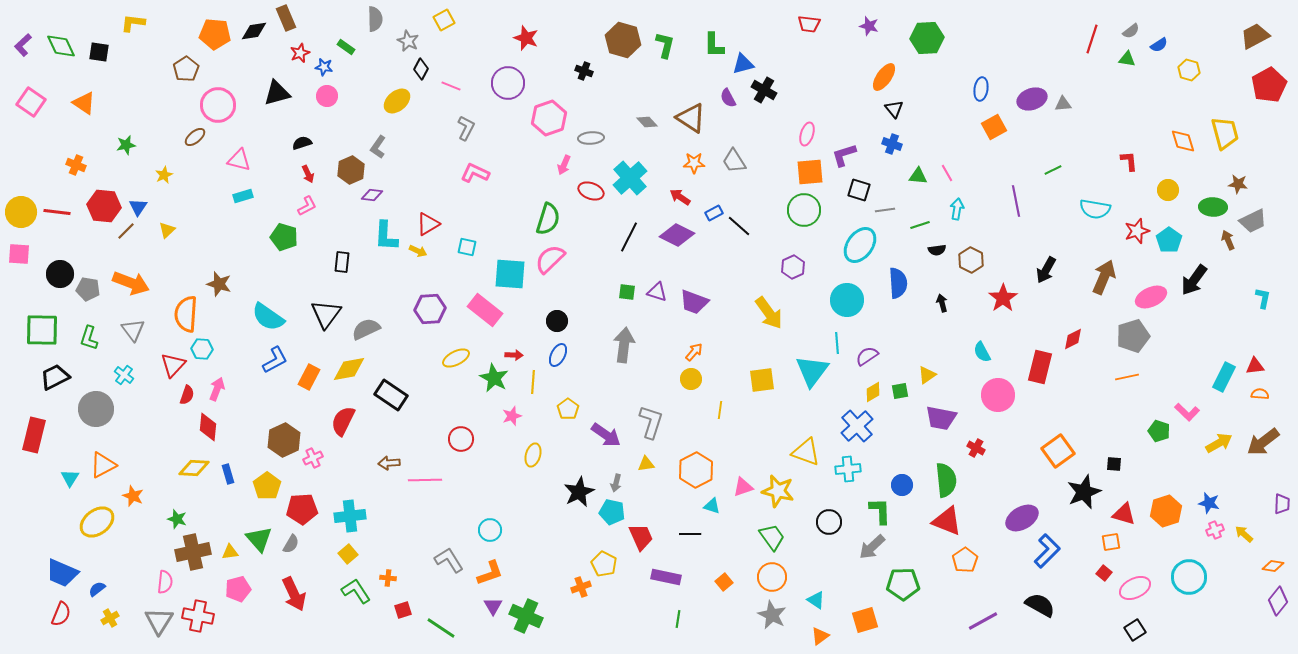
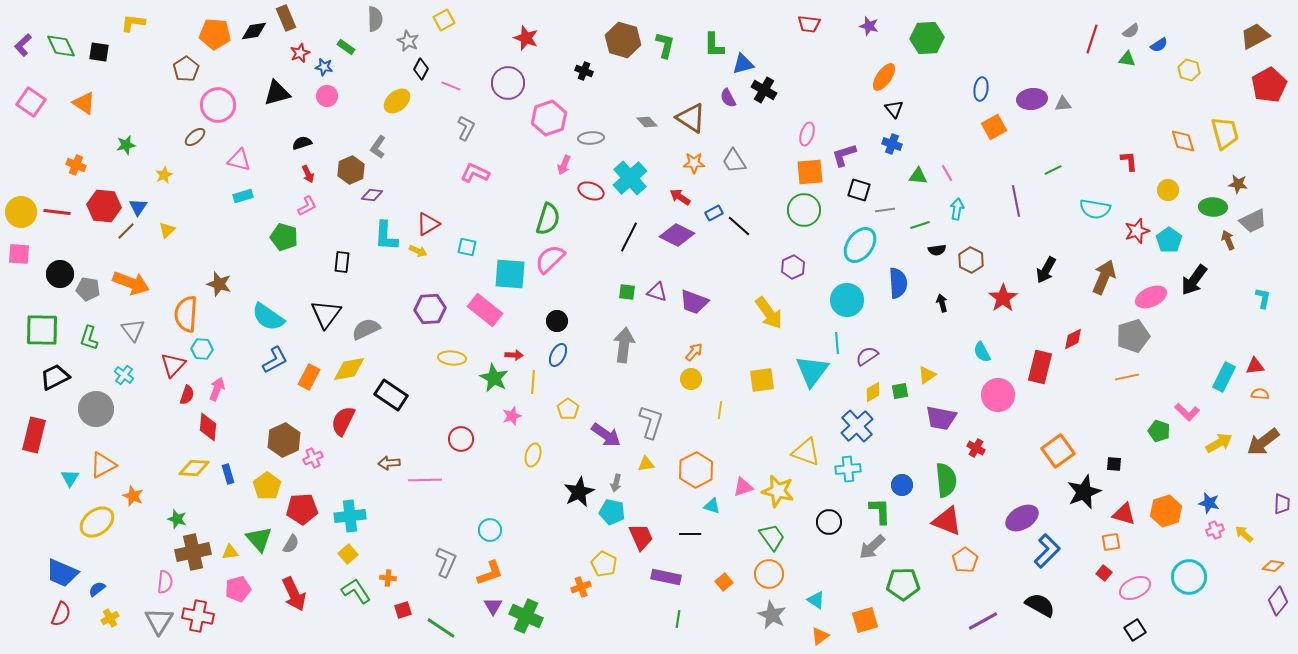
purple ellipse at (1032, 99): rotated 12 degrees clockwise
yellow ellipse at (456, 358): moved 4 px left; rotated 32 degrees clockwise
gray L-shape at (449, 560): moved 3 px left, 2 px down; rotated 56 degrees clockwise
orange circle at (772, 577): moved 3 px left, 3 px up
